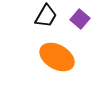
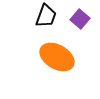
black trapezoid: rotated 10 degrees counterclockwise
